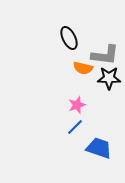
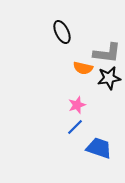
black ellipse: moved 7 px left, 6 px up
gray L-shape: moved 2 px right, 2 px up
black star: rotated 10 degrees counterclockwise
